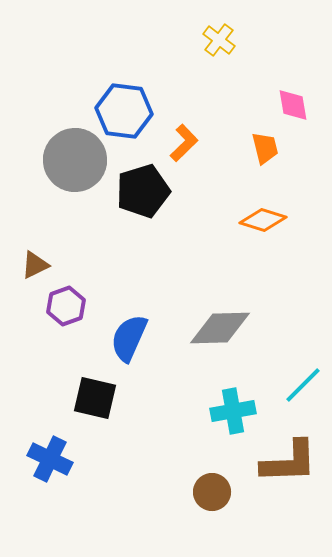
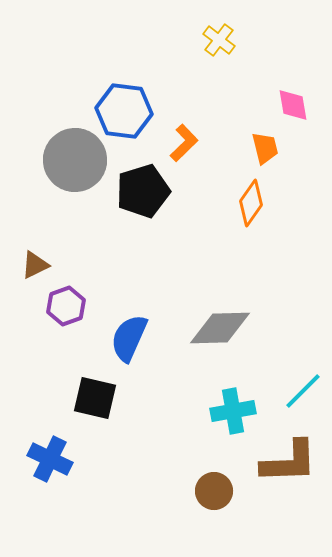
orange diamond: moved 12 px left, 17 px up; rotated 72 degrees counterclockwise
cyan line: moved 6 px down
brown circle: moved 2 px right, 1 px up
